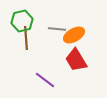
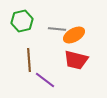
brown line: moved 3 px right, 22 px down
red trapezoid: rotated 45 degrees counterclockwise
